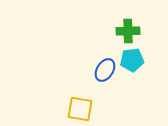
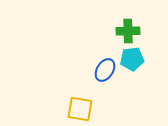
cyan pentagon: moved 1 px up
